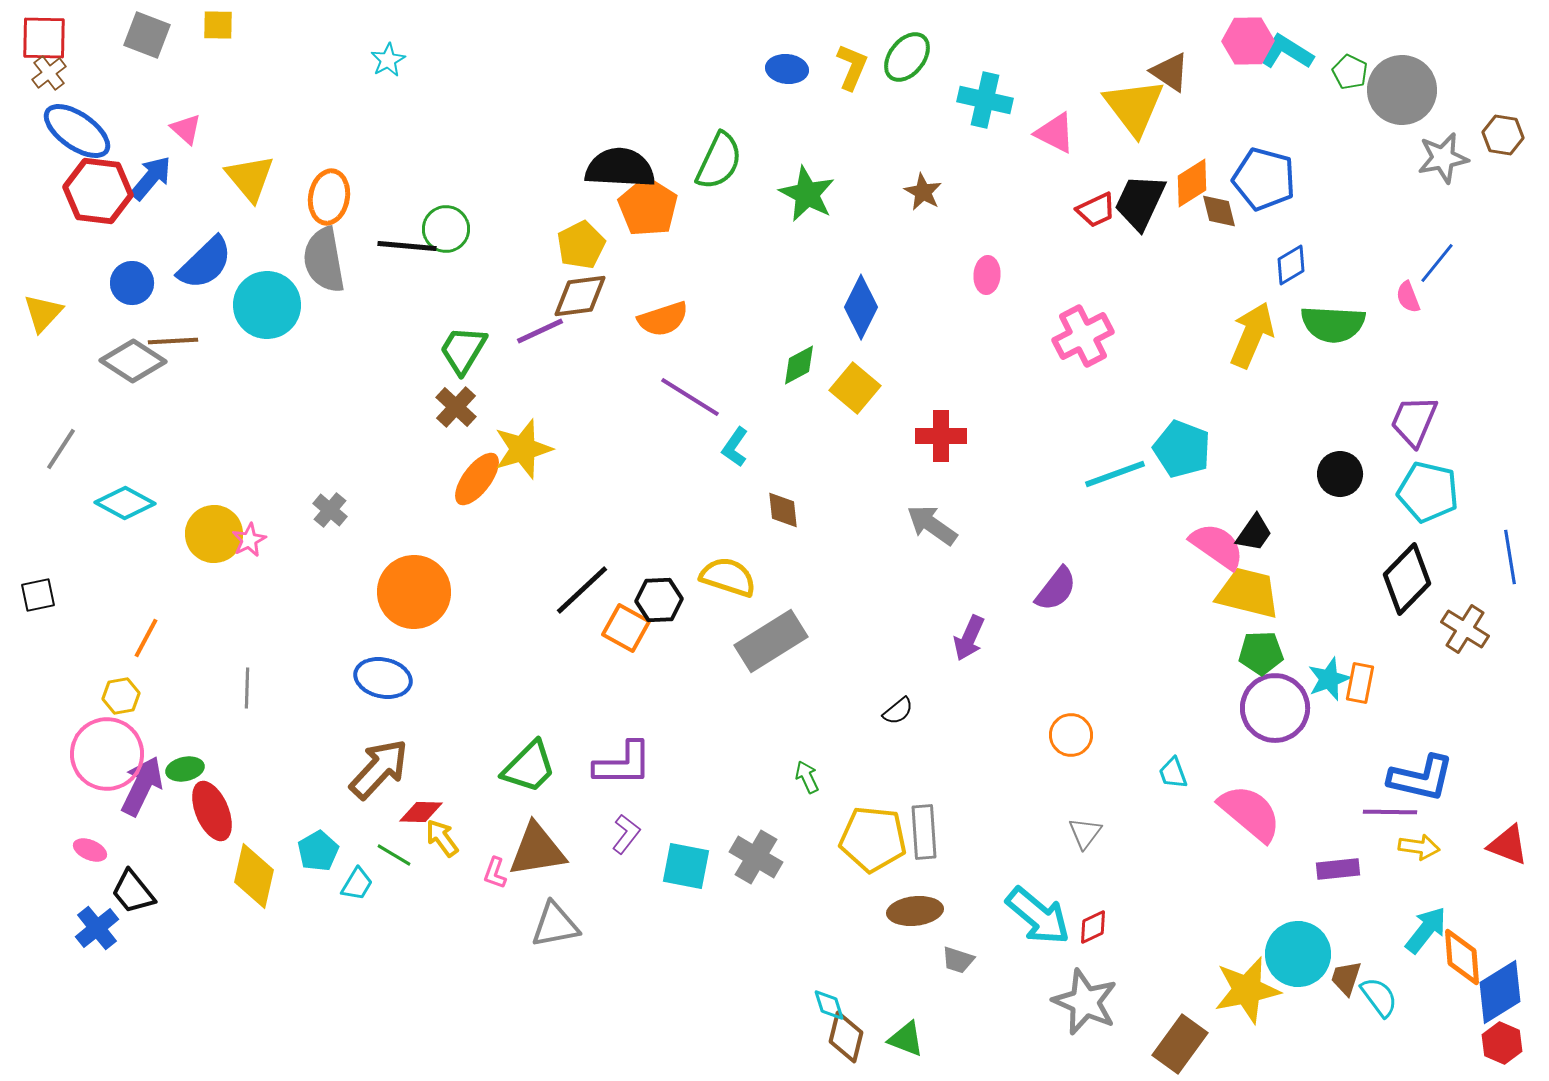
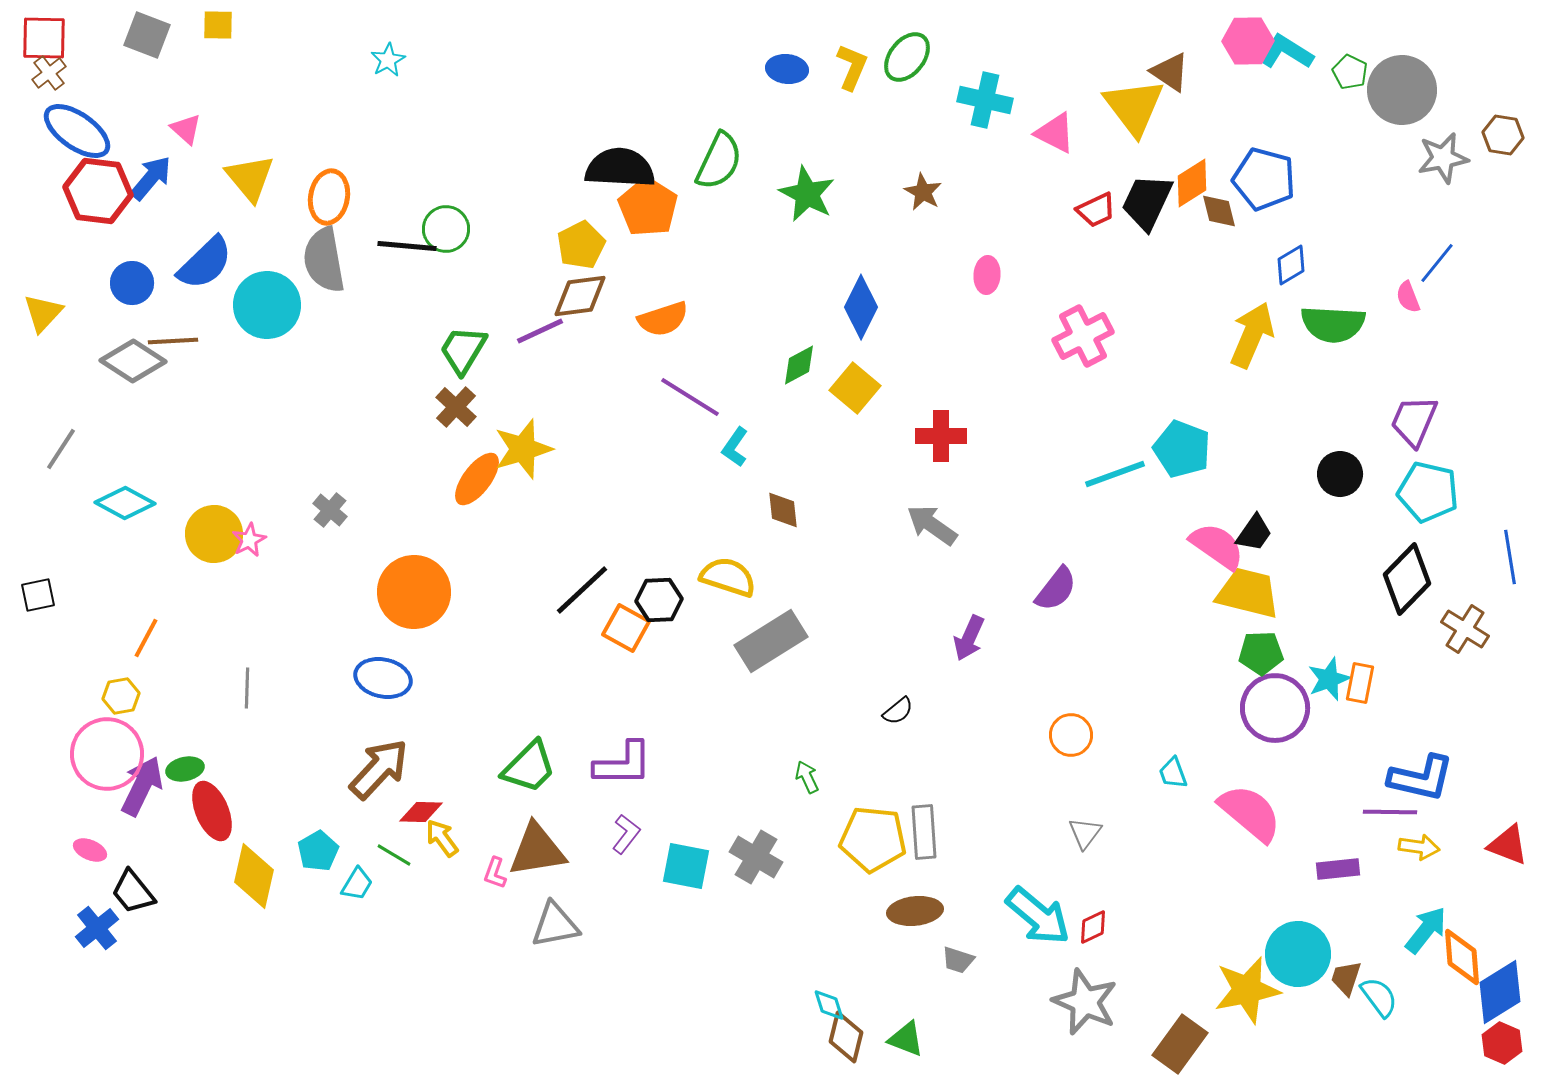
black trapezoid at (1140, 202): moved 7 px right
